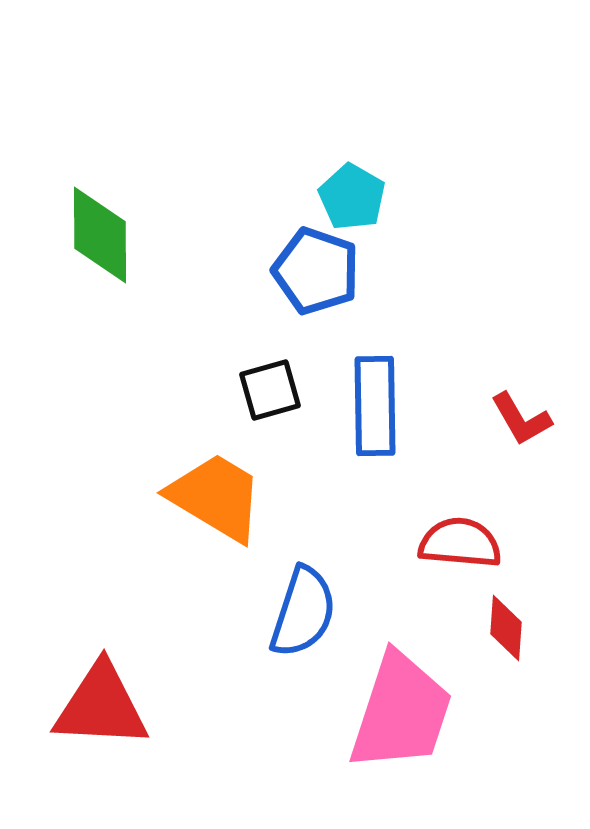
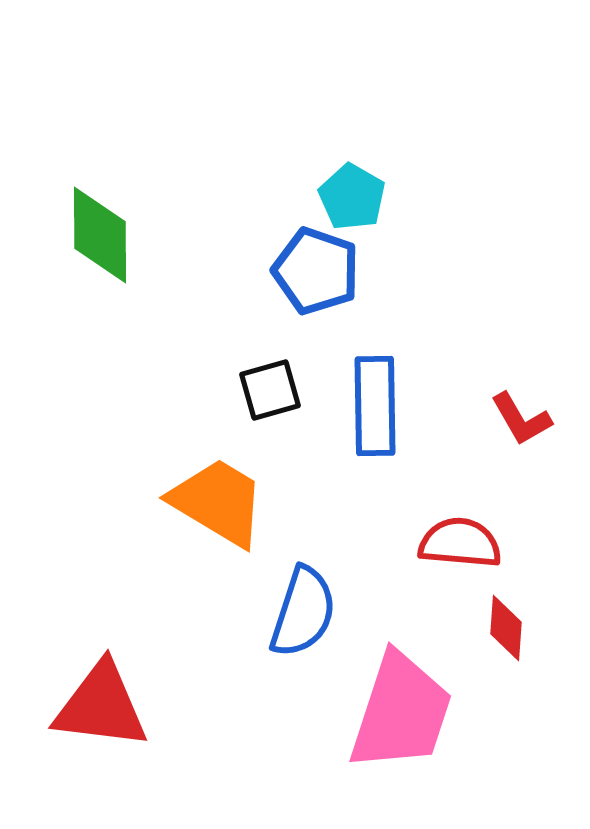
orange trapezoid: moved 2 px right, 5 px down
red triangle: rotated 4 degrees clockwise
